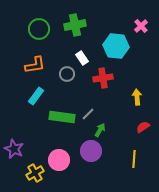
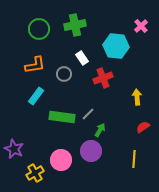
gray circle: moved 3 px left
red cross: rotated 12 degrees counterclockwise
pink circle: moved 2 px right
